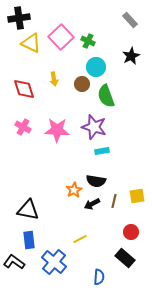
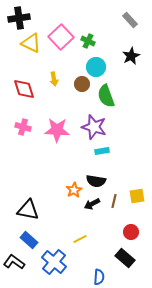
pink cross: rotated 14 degrees counterclockwise
blue rectangle: rotated 42 degrees counterclockwise
